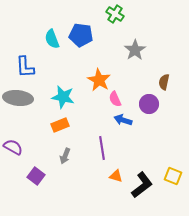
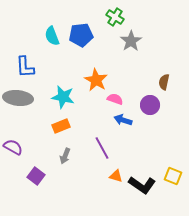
green cross: moved 3 px down
blue pentagon: rotated 15 degrees counterclockwise
cyan semicircle: moved 3 px up
gray star: moved 4 px left, 9 px up
orange star: moved 3 px left
pink semicircle: rotated 133 degrees clockwise
purple circle: moved 1 px right, 1 px down
orange rectangle: moved 1 px right, 1 px down
purple line: rotated 20 degrees counterclockwise
black L-shape: rotated 72 degrees clockwise
